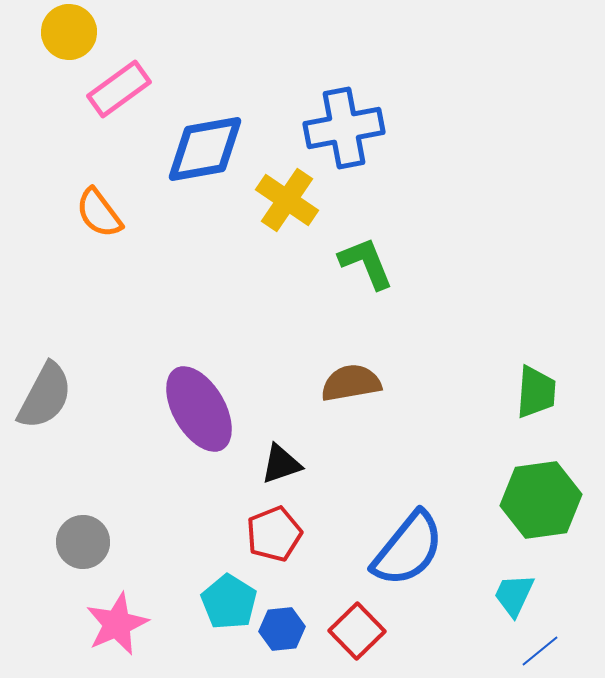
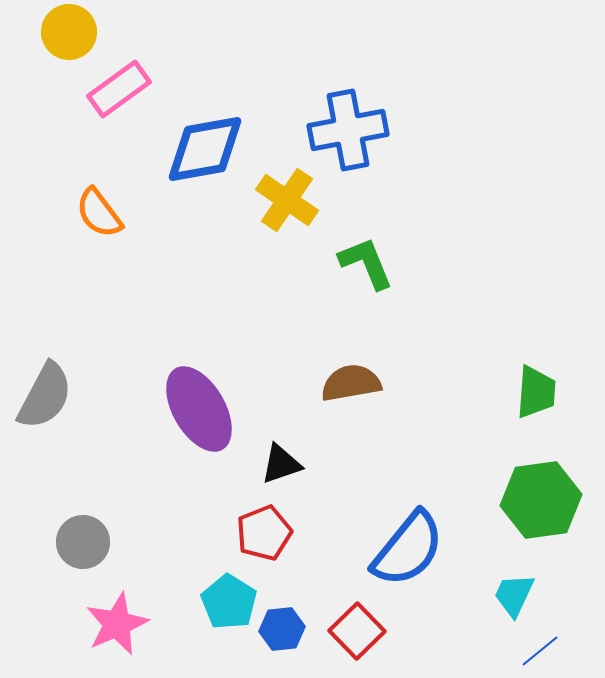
blue cross: moved 4 px right, 2 px down
red pentagon: moved 10 px left, 1 px up
